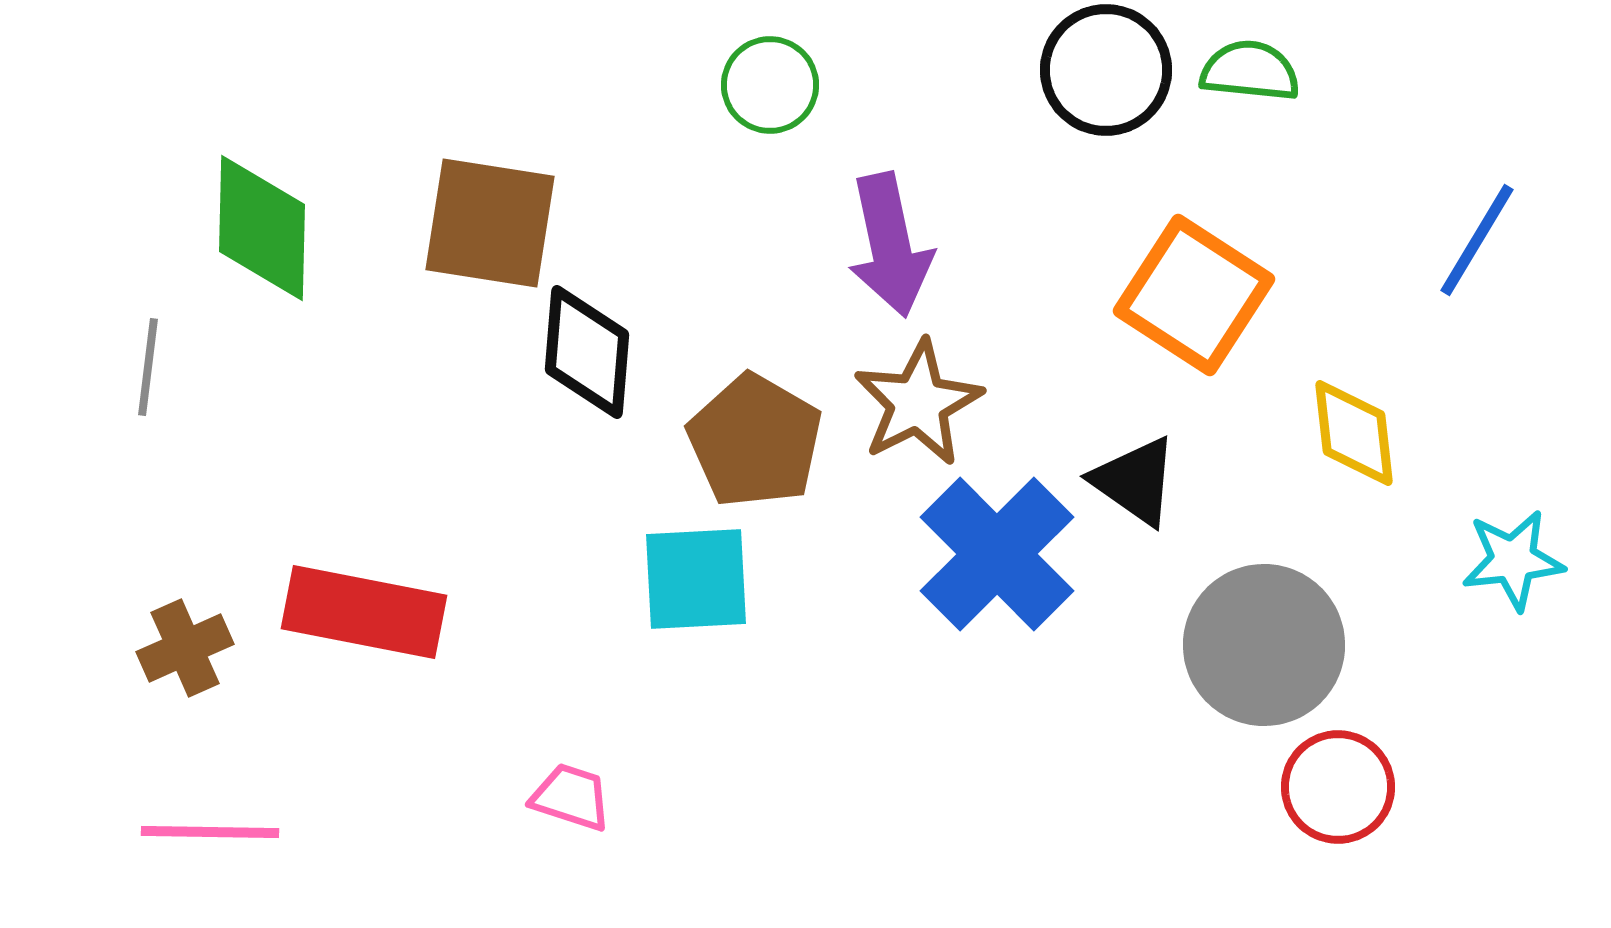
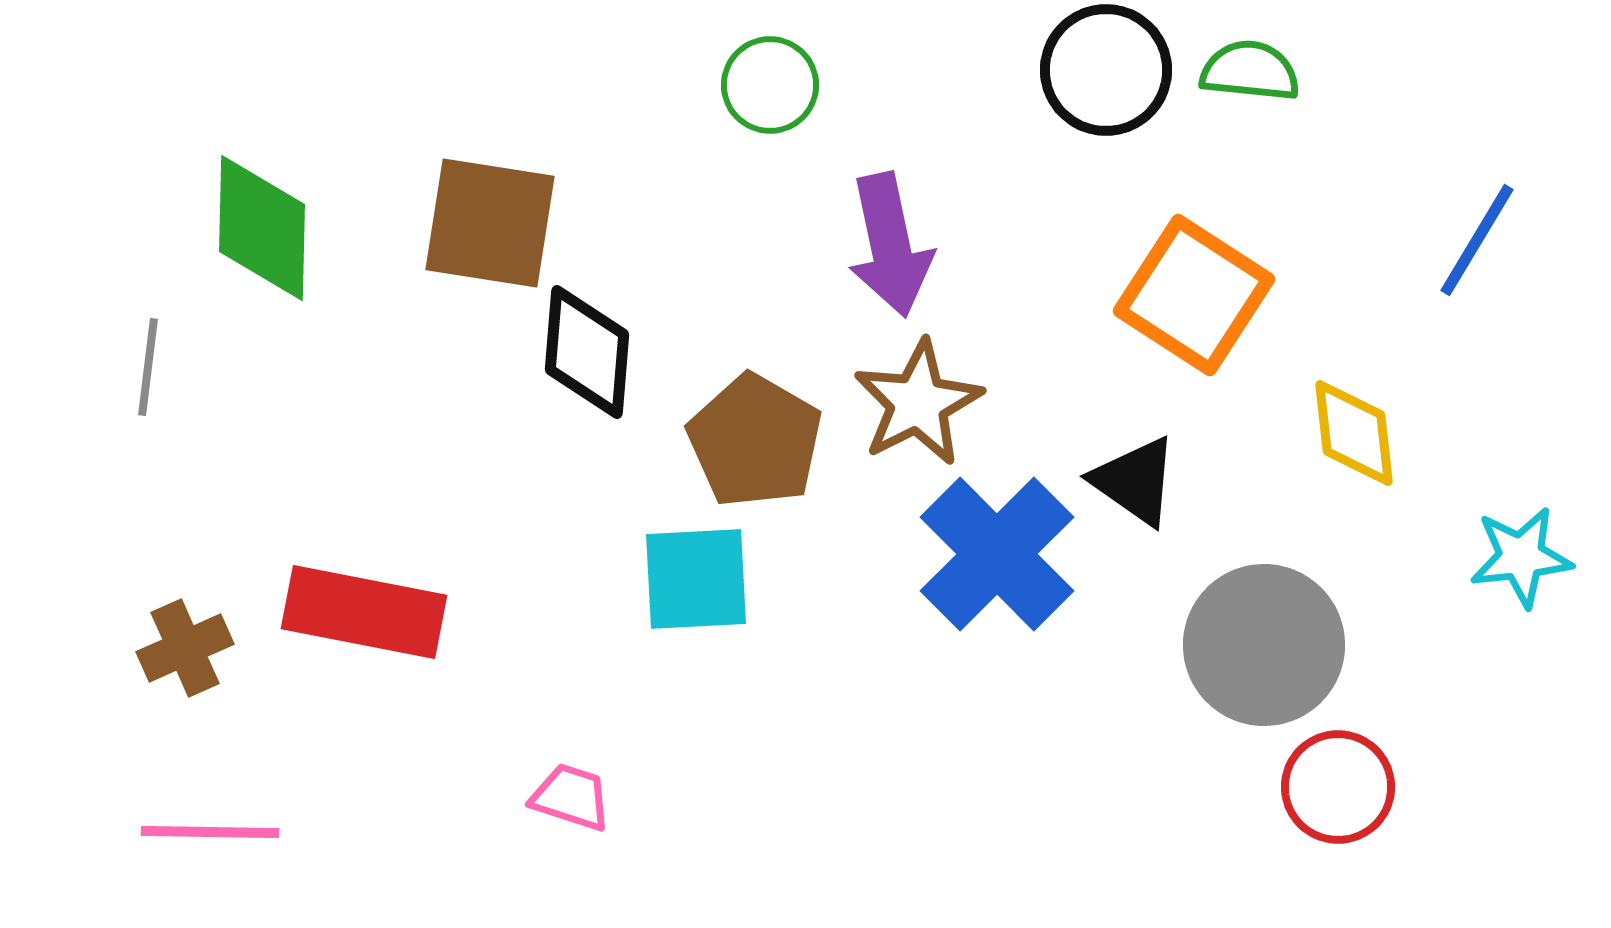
cyan star: moved 8 px right, 3 px up
